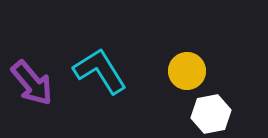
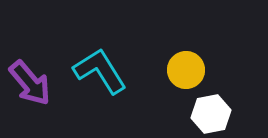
yellow circle: moved 1 px left, 1 px up
purple arrow: moved 2 px left
